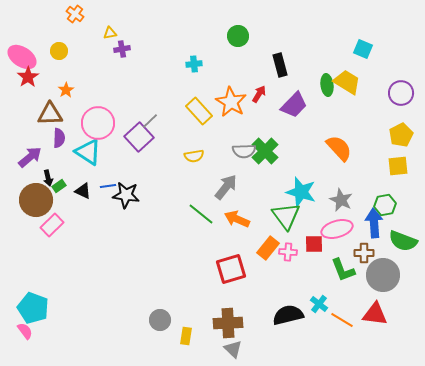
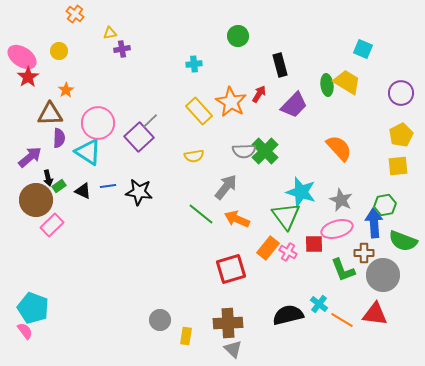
black star at (126, 195): moved 13 px right, 3 px up
pink cross at (288, 252): rotated 24 degrees clockwise
